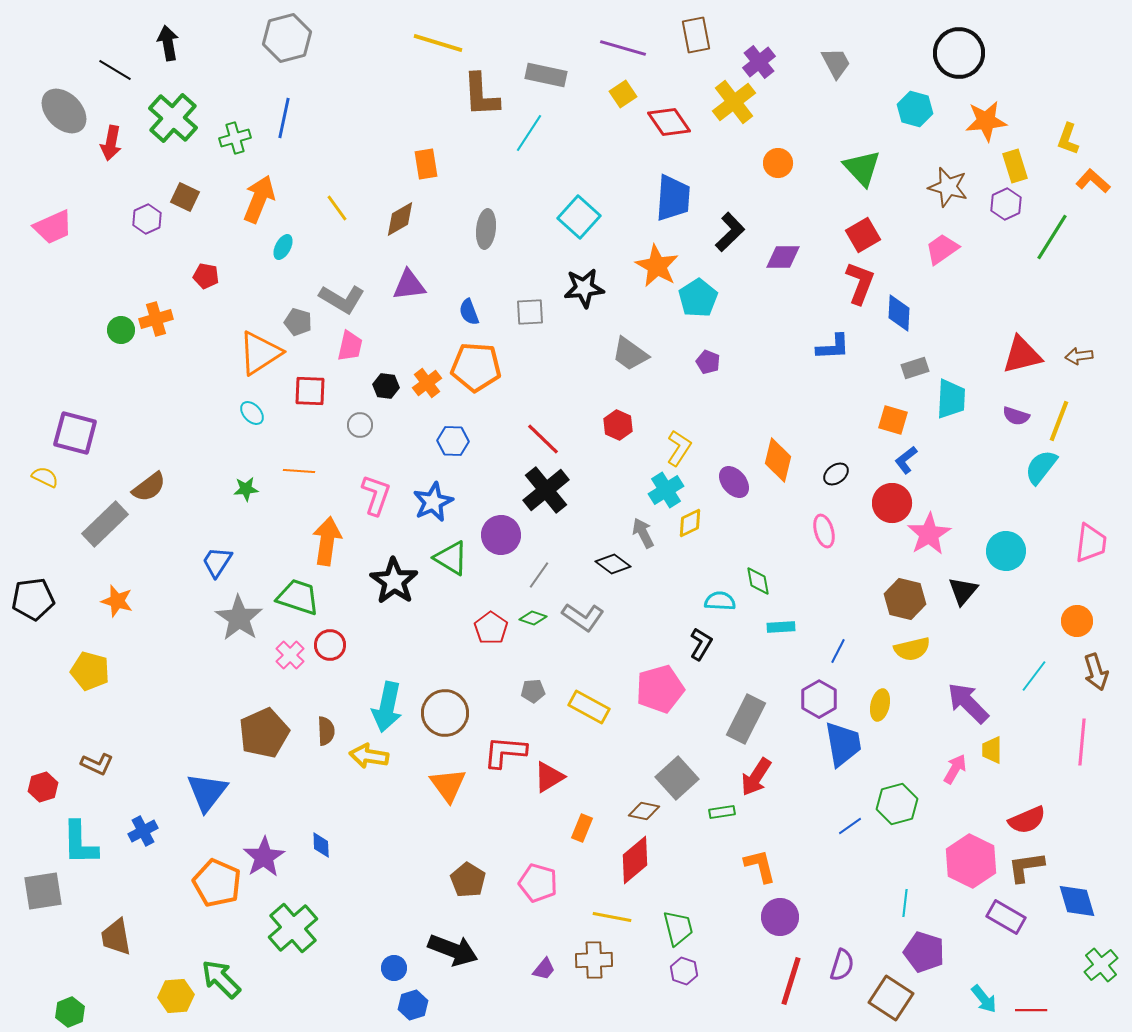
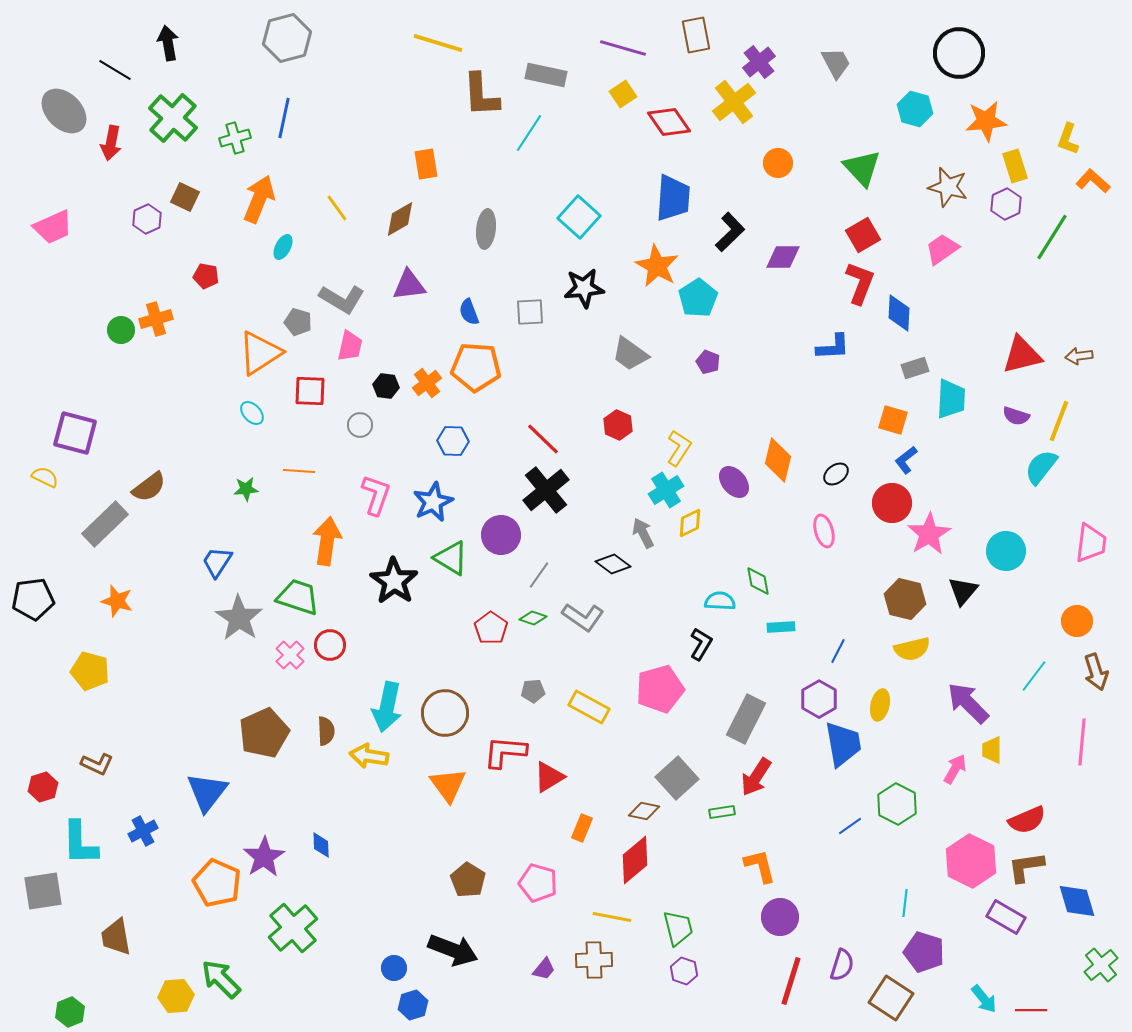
green hexagon at (897, 804): rotated 18 degrees counterclockwise
